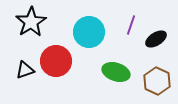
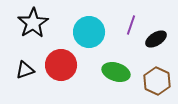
black star: moved 2 px right, 1 px down
red circle: moved 5 px right, 4 px down
